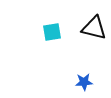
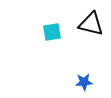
black triangle: moved 3 px left, 4 px up
